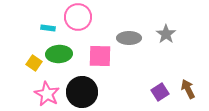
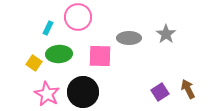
cyan rectangle: rotated 72 degrees counterclockwise
black circle: moved 1 px right
